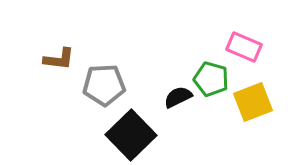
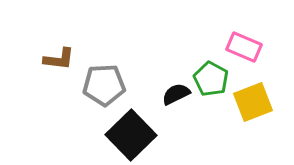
green pentagon: rotated 12 degrees clockwise
black semicircle: moved 2 px left, 3 px up
